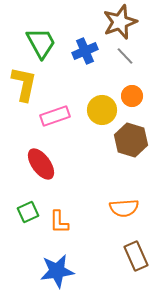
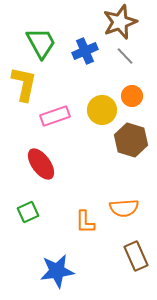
orange L-shape: moved 26 px right
